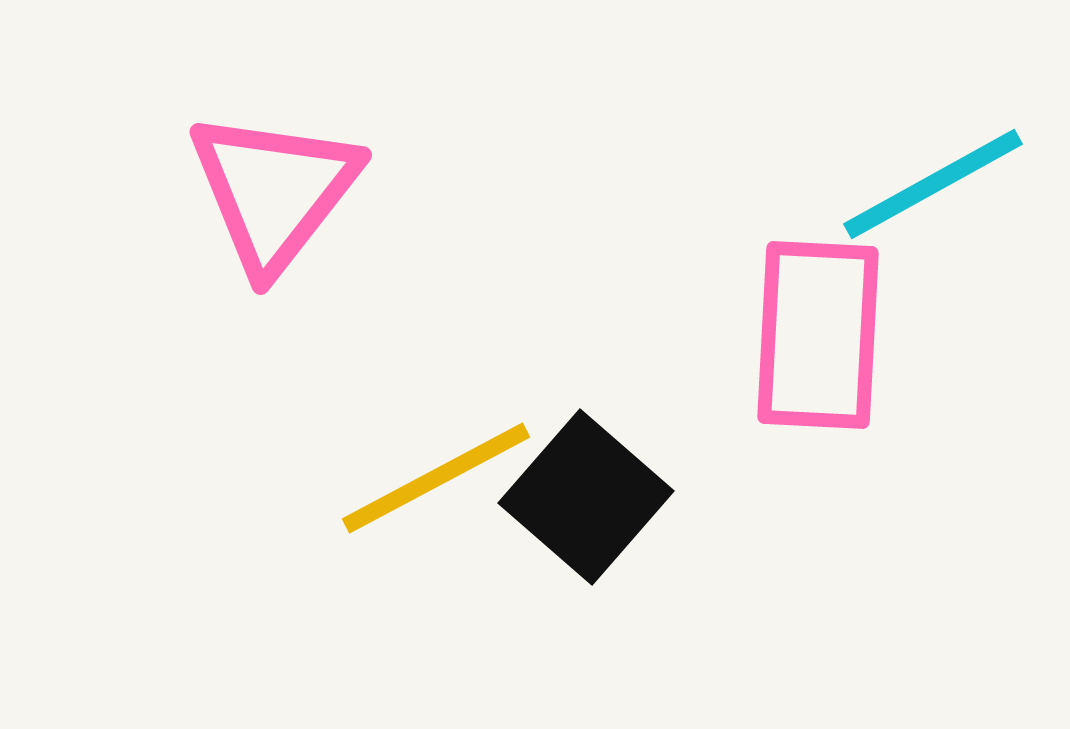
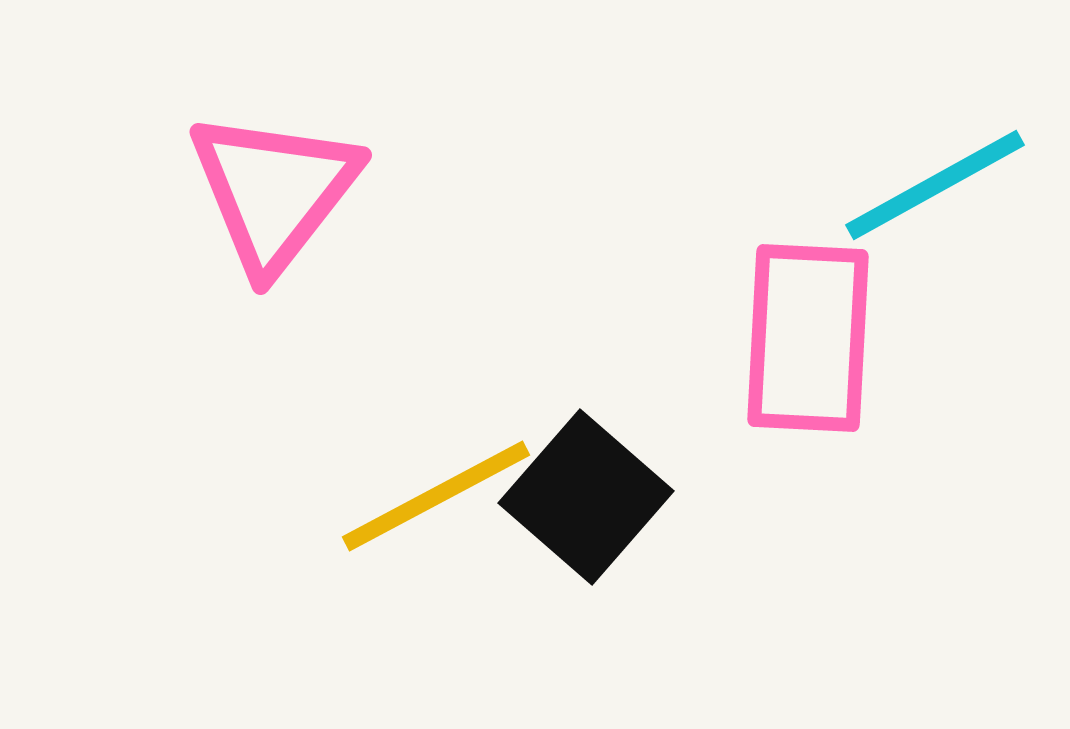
cyan line: moved 2 px right, 1 px down
pink rectangle: moved 10 px left, 3 px down
yellow line: moved 18 px down
